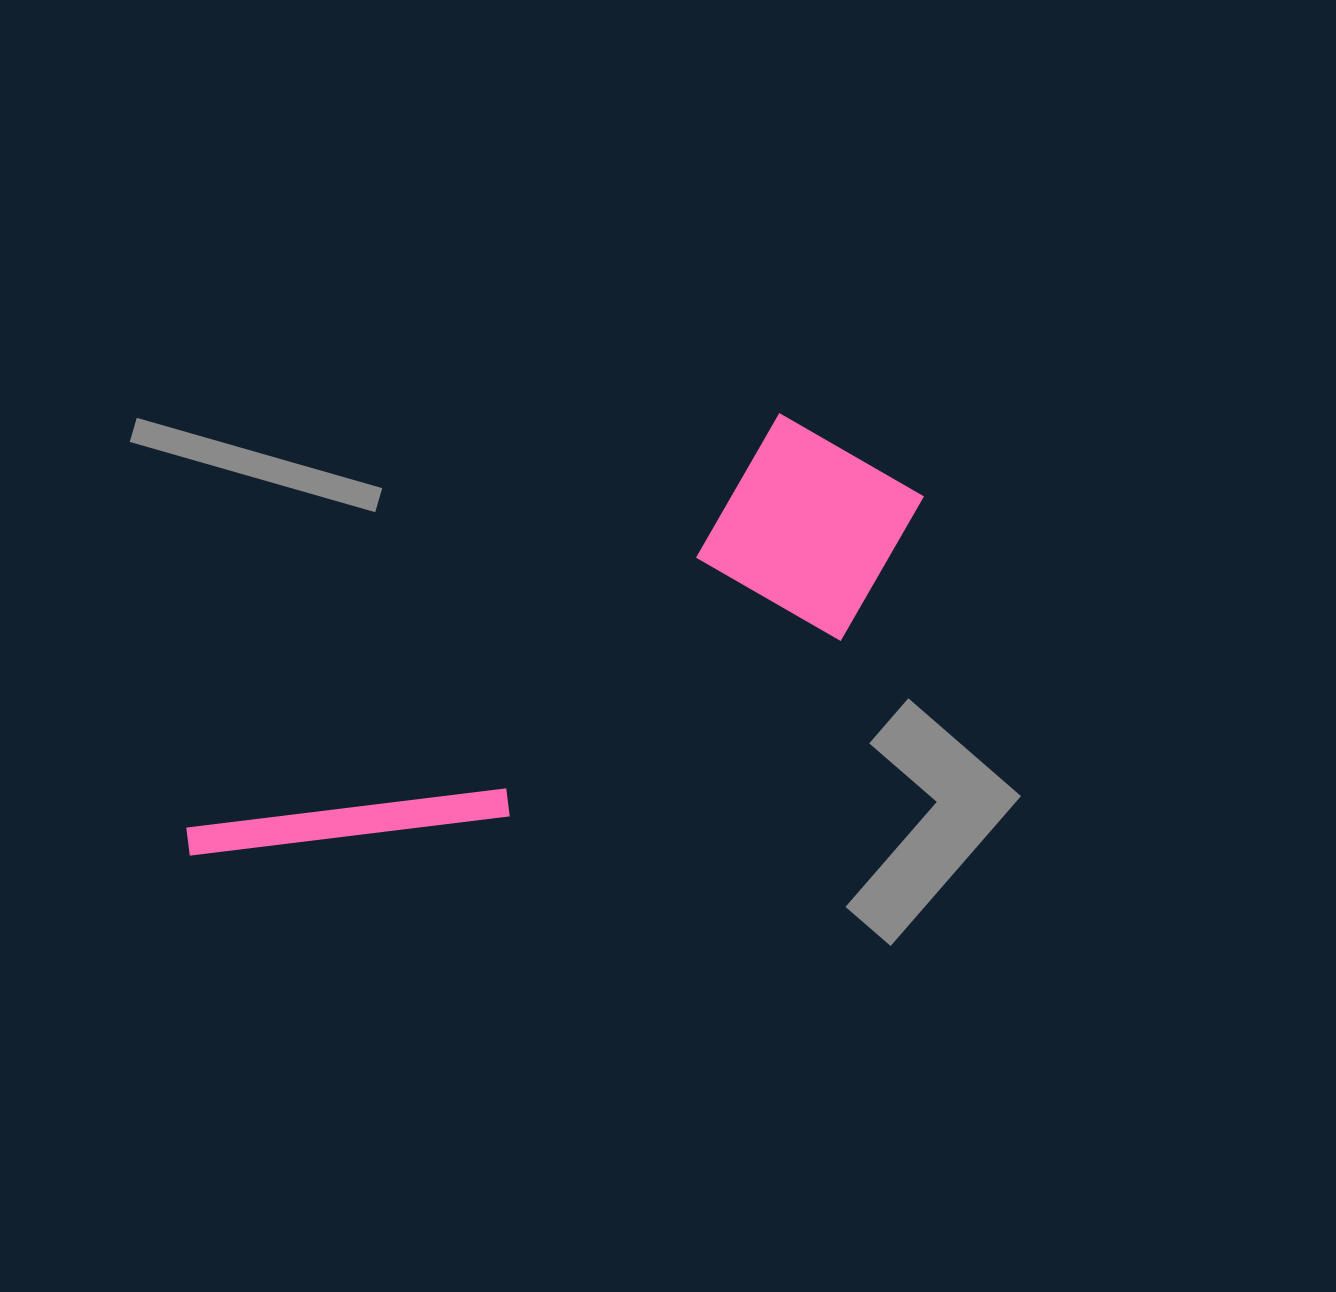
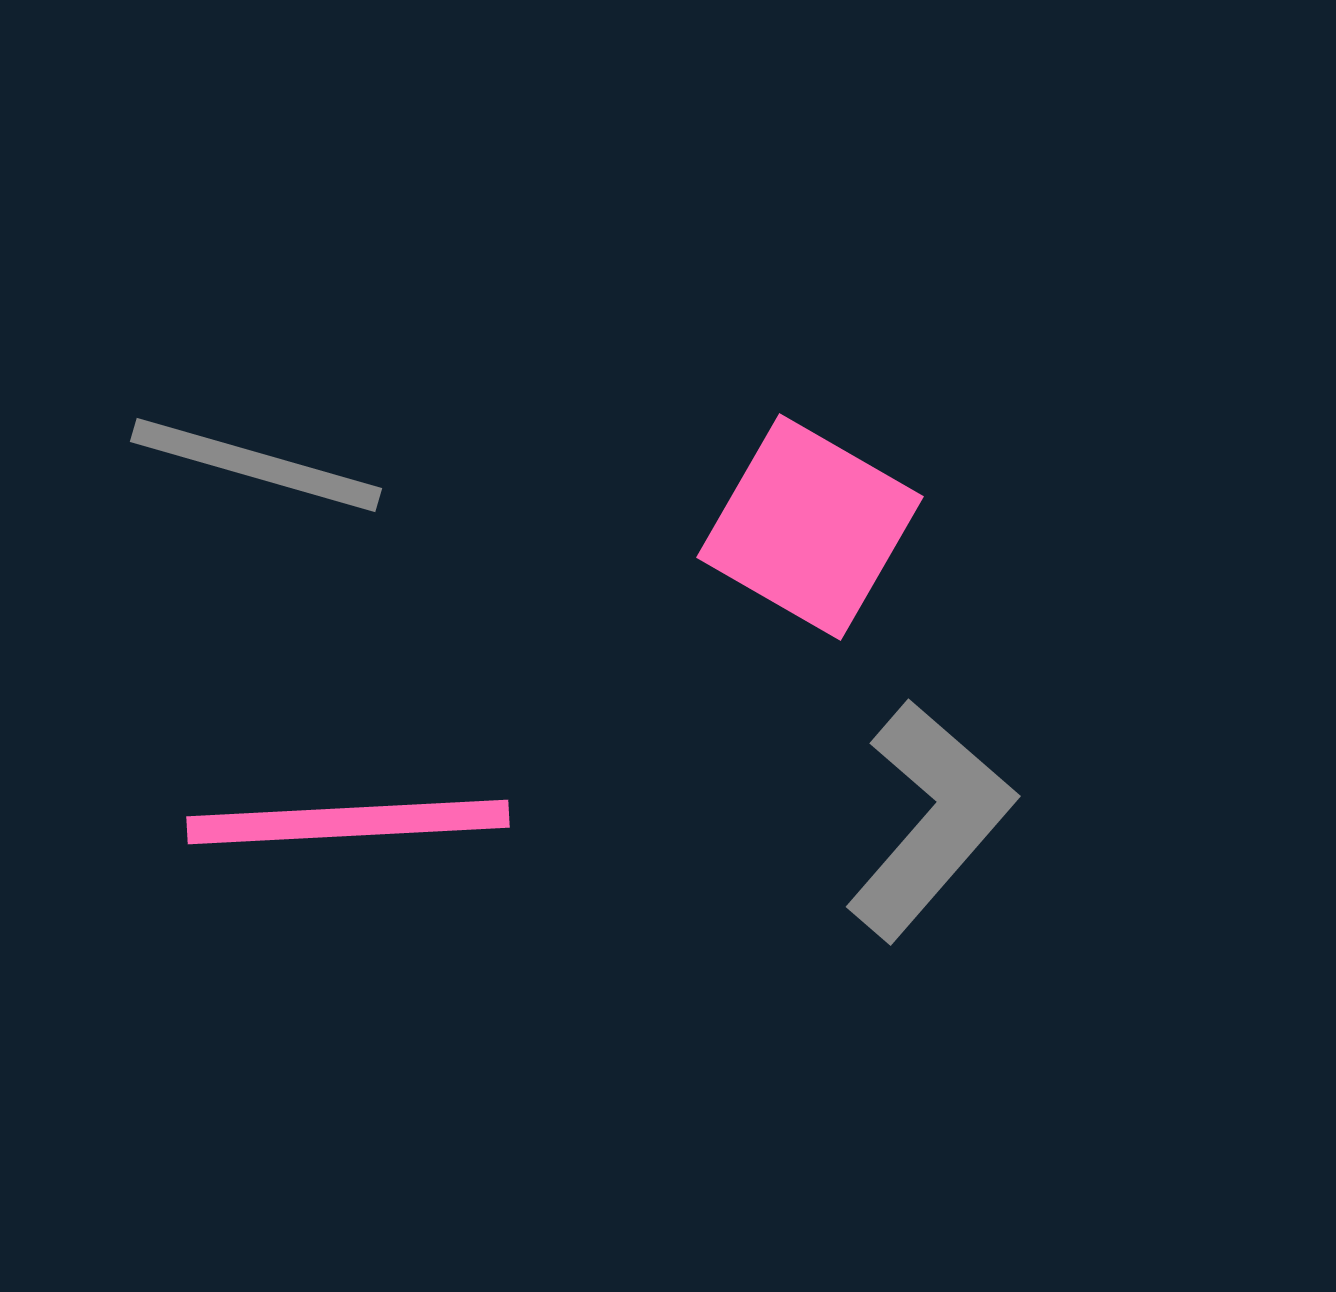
pink line: rotated 4 degrees clockwise
